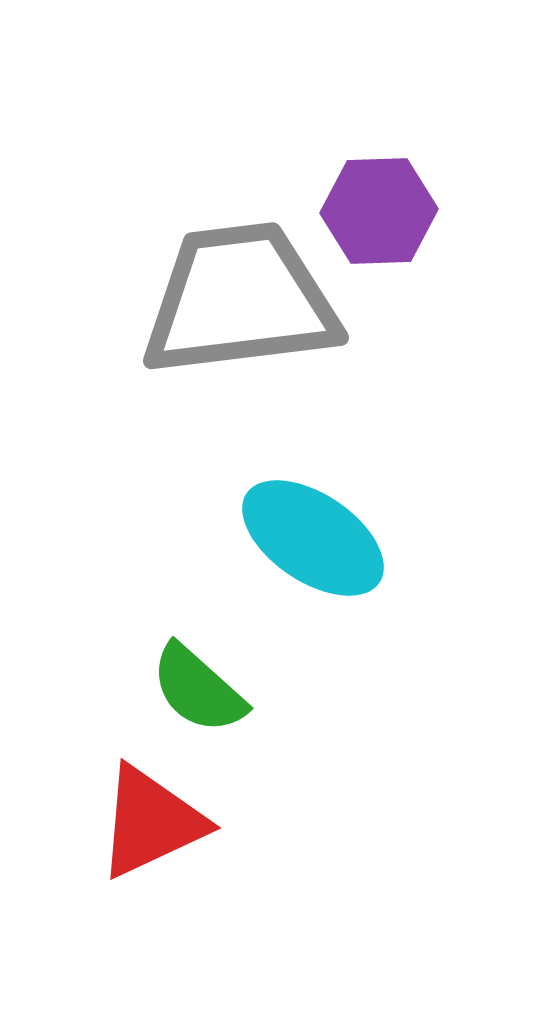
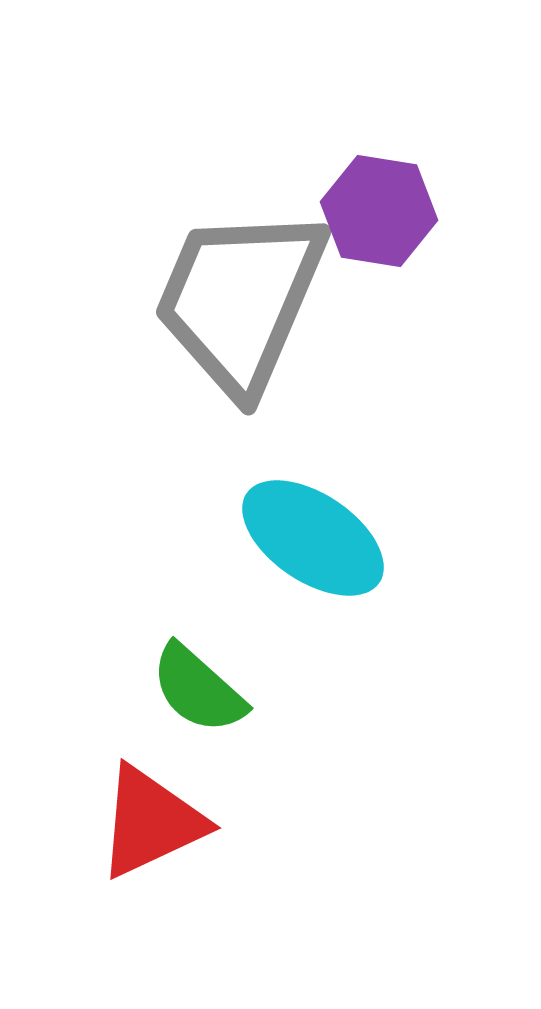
purple hexagon: rotated 11 degrees clockwise
gray trapezoid: rotated 60 degrees counterclockwise
